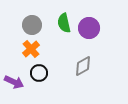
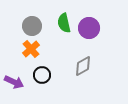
gray circle: moved 1 px down
black circle: moved 3 px right, 2 px down
